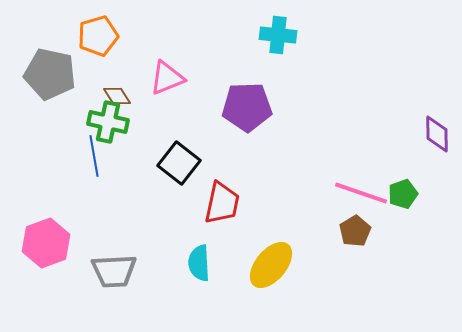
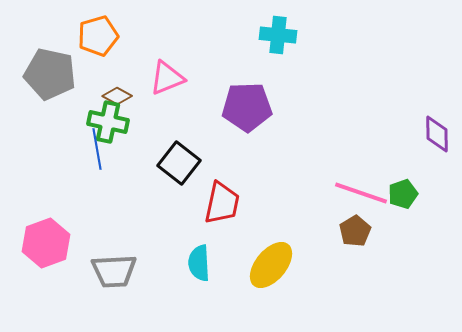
brown diamond: rotated 28 degrees counterclockwise
blue line: moved 3 px right, 7 px up
